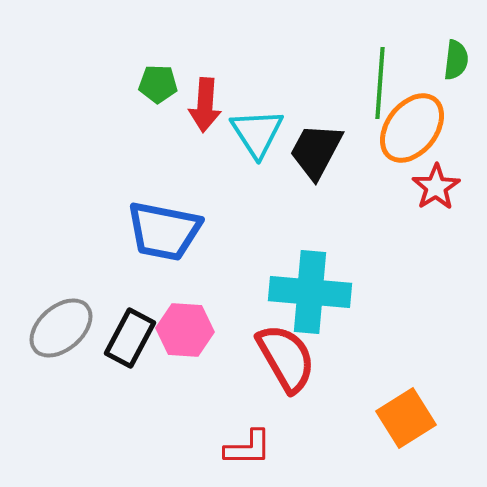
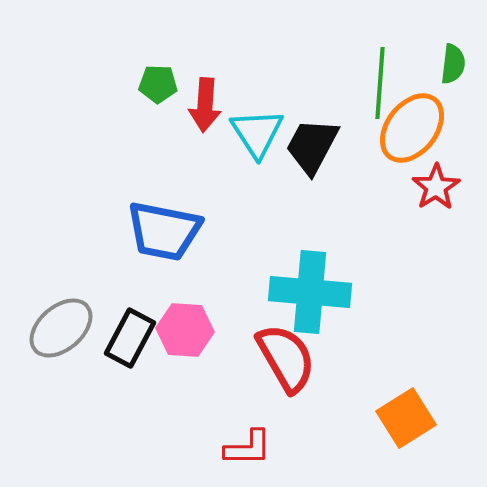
green semicircle: moved 3 px left, 4 px down
black trapezoid: moved 4 px left, 5 px up
